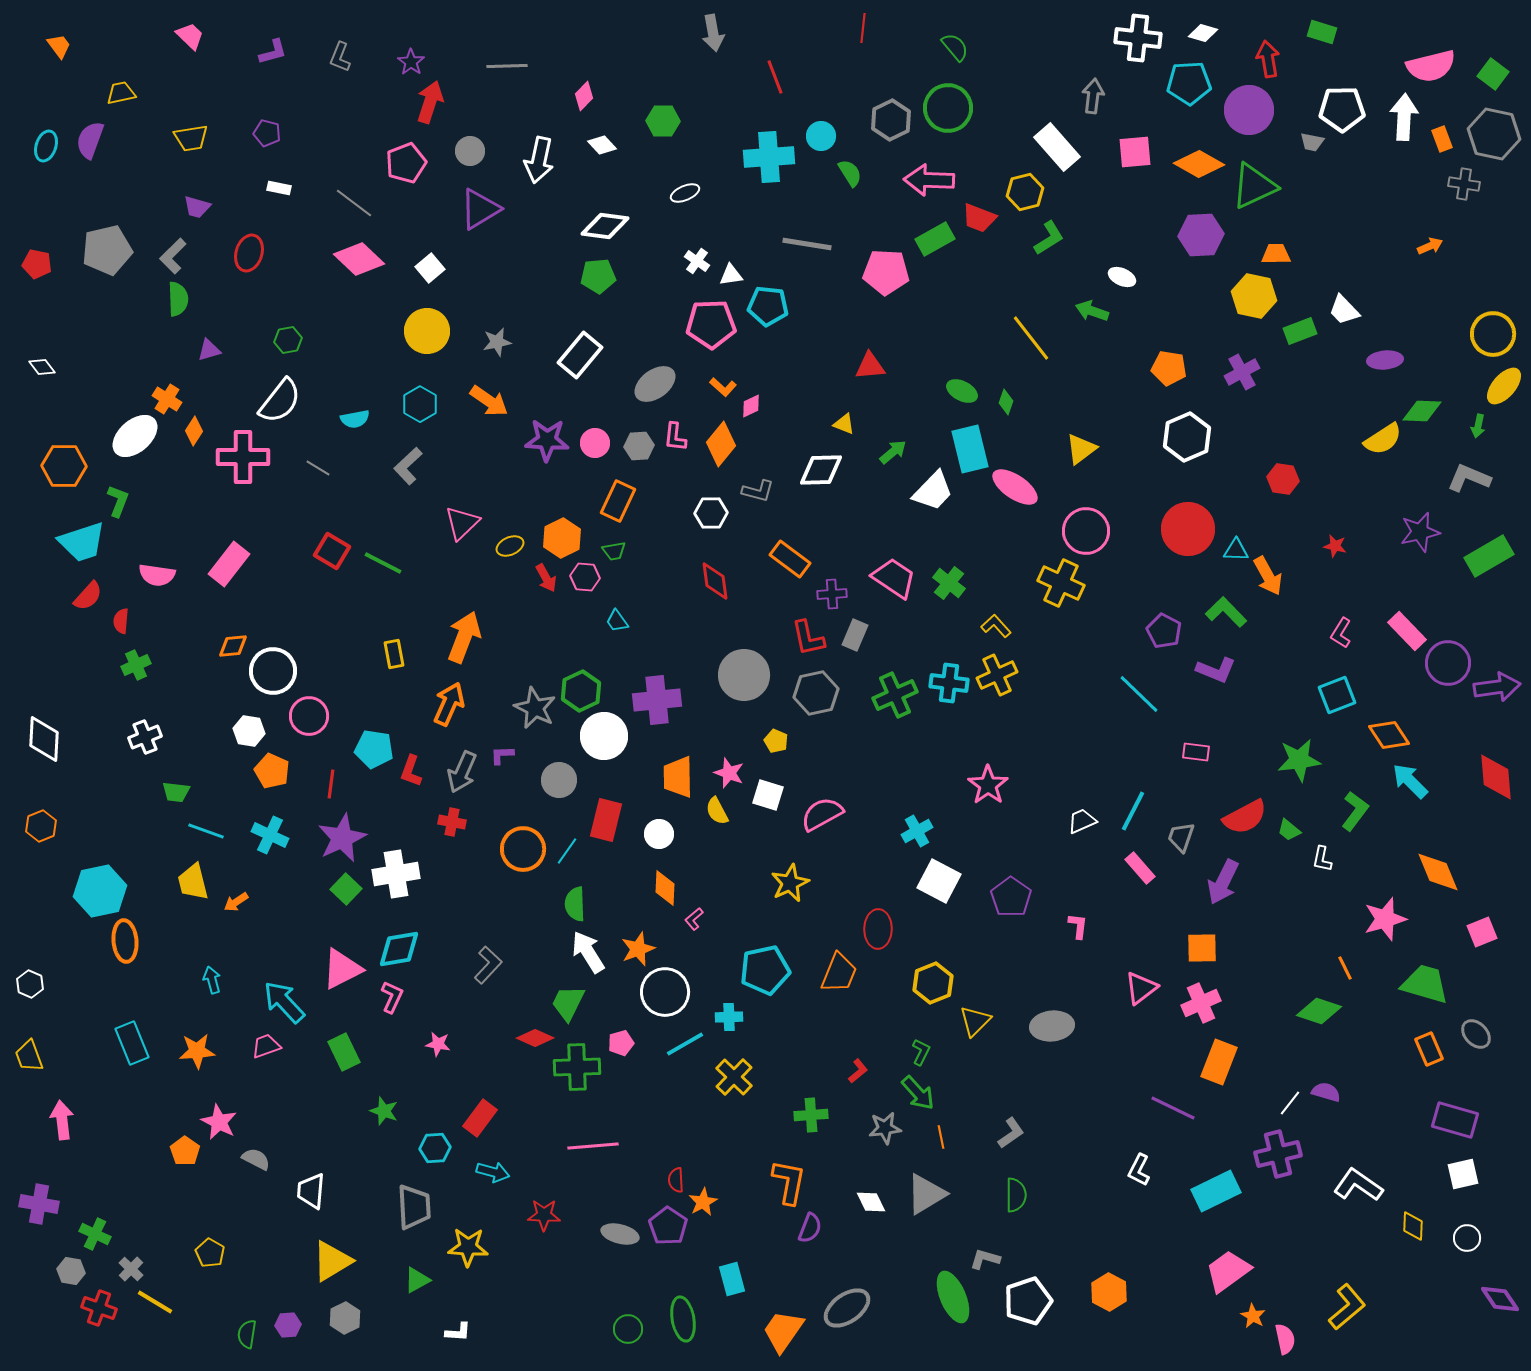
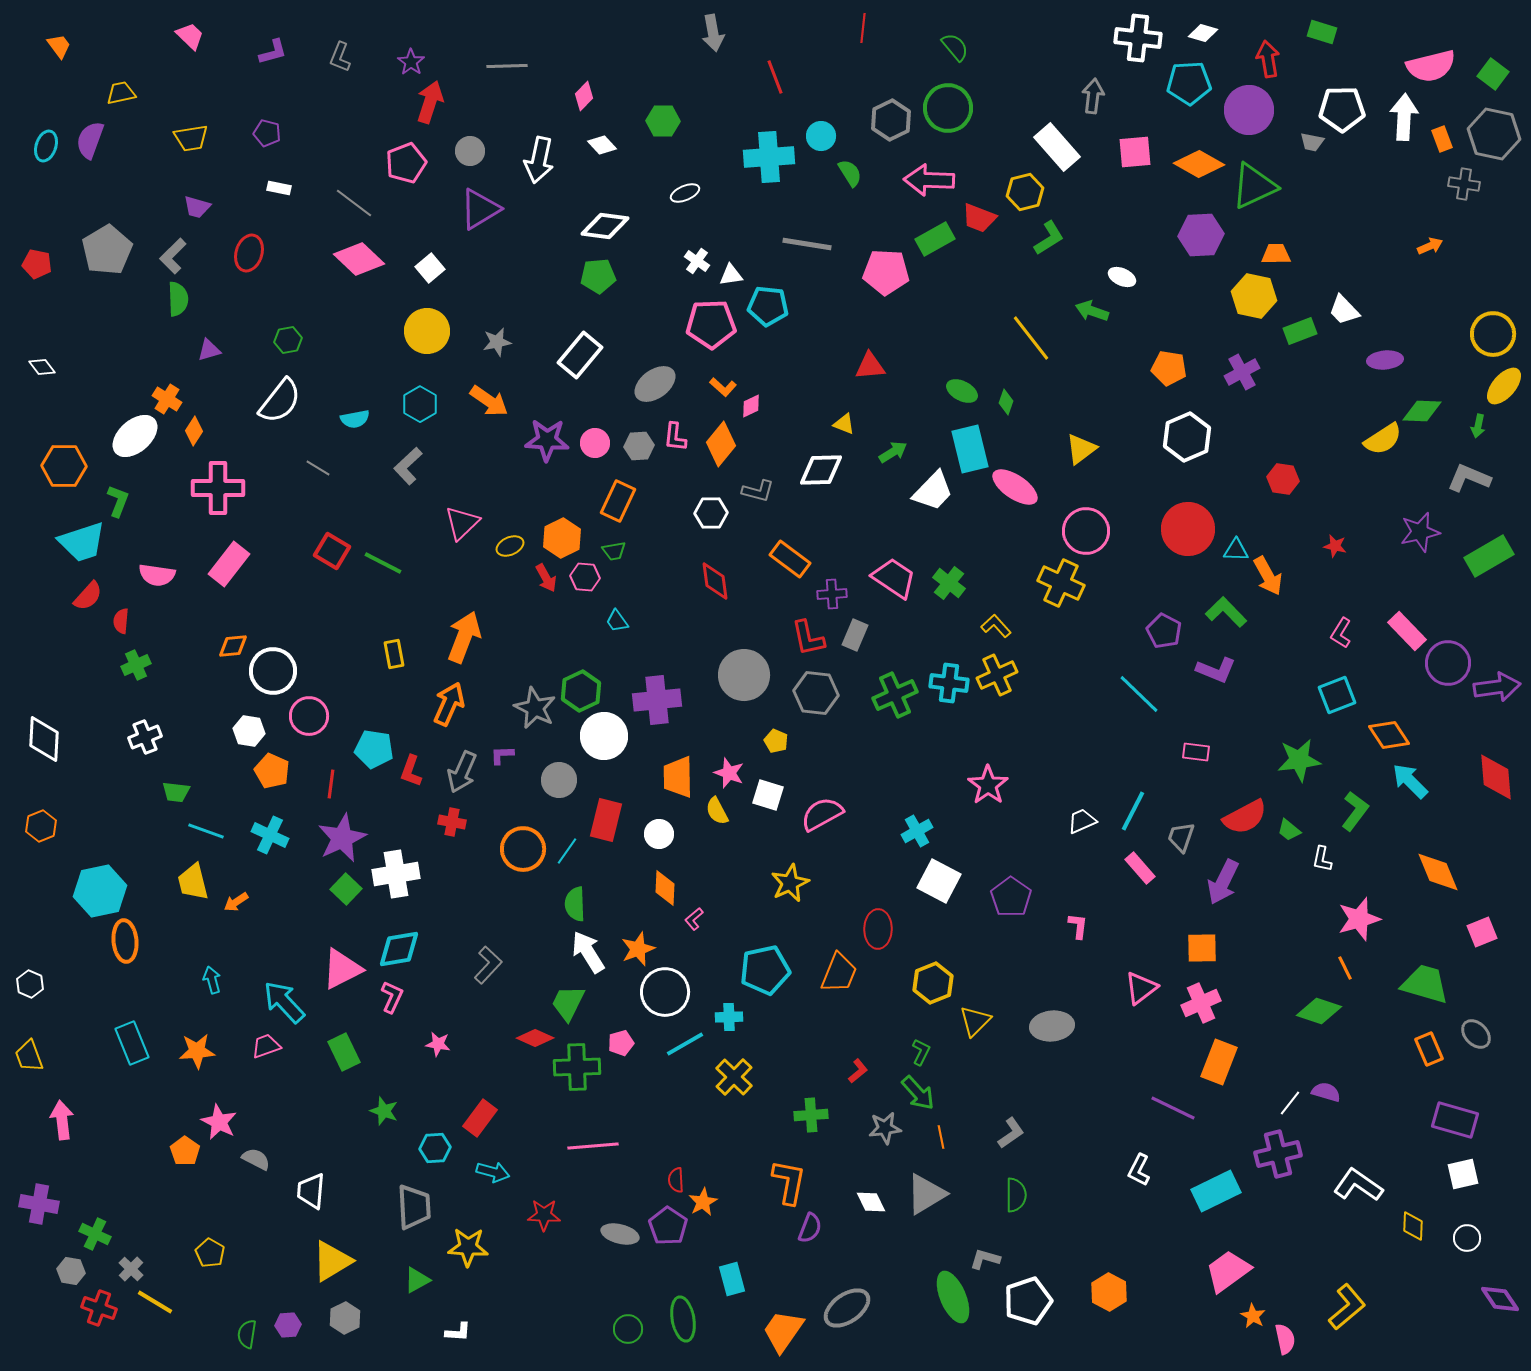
gray pentagon at (107, 250): rotated 18 degrees counterclockwise
green arrow at (893, 452): rotated 8 degrees clockwise
pink cross at (243, 457): moved 25 px left, 31 px down
gray hexagon at (816, 693): rotated 18 degrees clockwise
pink star at (1385, 919): moved 26 px left
